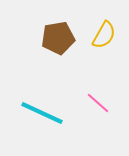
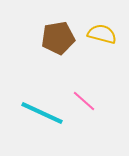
yellow semicircle: moved 2 px left, 1 px up; rotated 104 degrees counterclockwise
pink line: moved 14 px left, 2 px up
